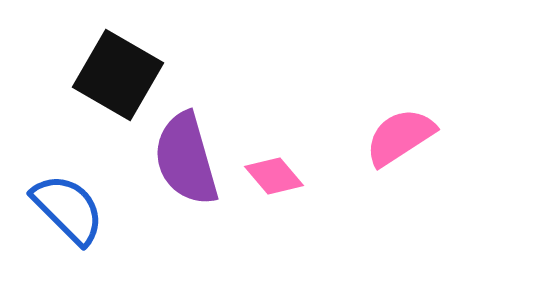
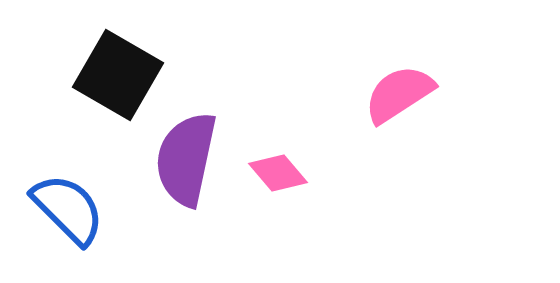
pink semicircle: moved 1 px left, 43 px up
purple semicircle: rotated 28 degrees clockwise
pink diamond: moved 4 px right, 3 px up
